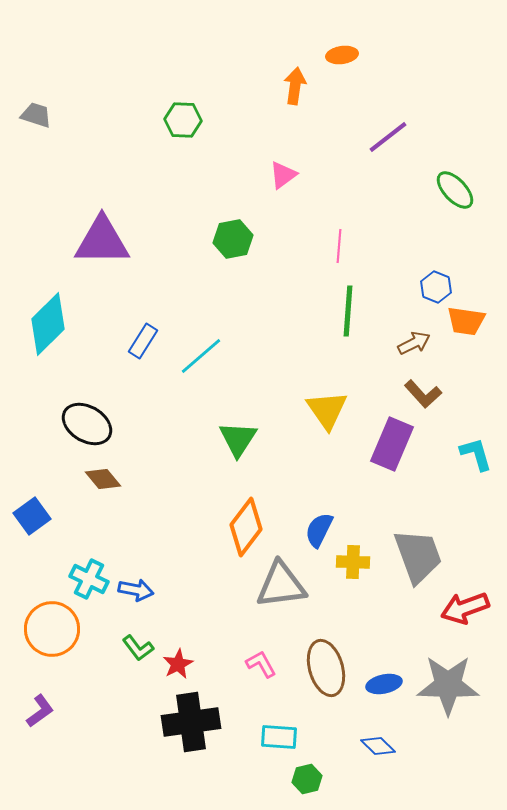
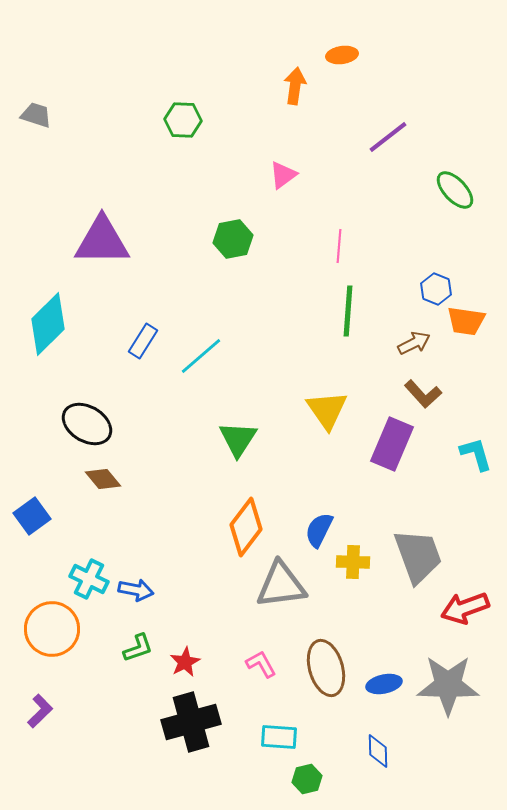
blue hexagon at (436, 287): moved 2 px down
green L-shape at (138, 648): rotated 72 degrees counterclockwise
red star at (178, 664): moved 7 px right, 2 px up
purple L-shape at (40, 711): rotated 8 degrees counterclockwise
black cross at (191, 722): rotated 8 degrees counterclockwise
blue diamond at (378, 746): moved 5 px down; rotated 44 degrees clockwise
